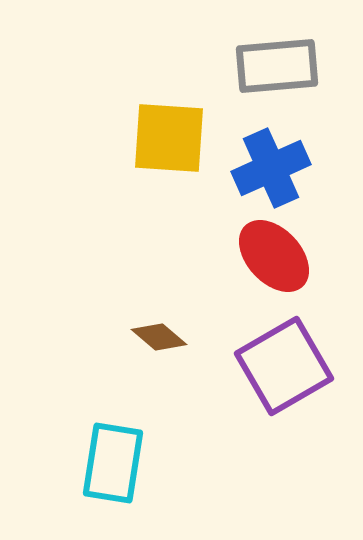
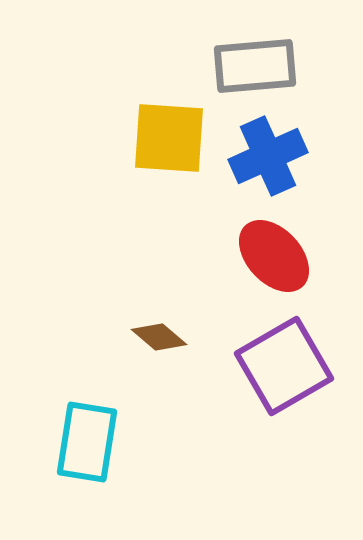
gray rectangle: moved 22 px left
blue cross: moved 3 px left, 12 px up
cyan rectangle: moved 26 px left, 21 px up
